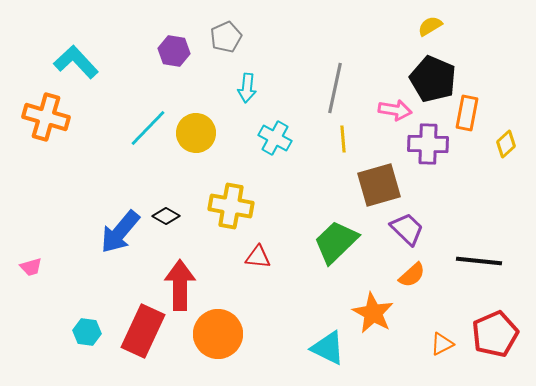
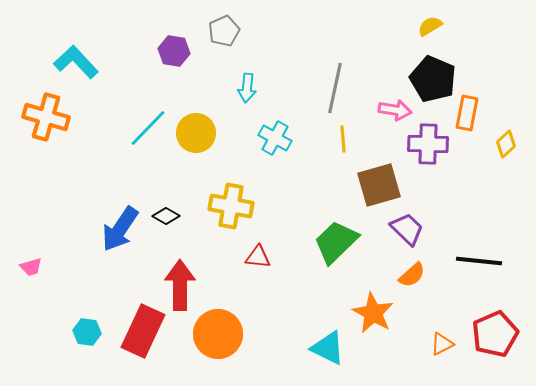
gray pentagon: moved 2 px left, 6 px up
blue arrow: moved 3 px up; rotated 6 degrees counterclockwise
